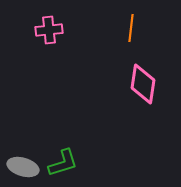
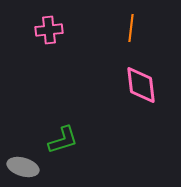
pink diamond: moved 2 px left, 1 px down; rotated 15 degrees counterclockwise
green L-shape: moved 23 px up
